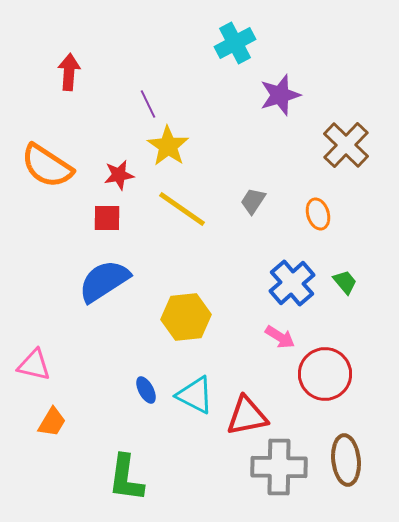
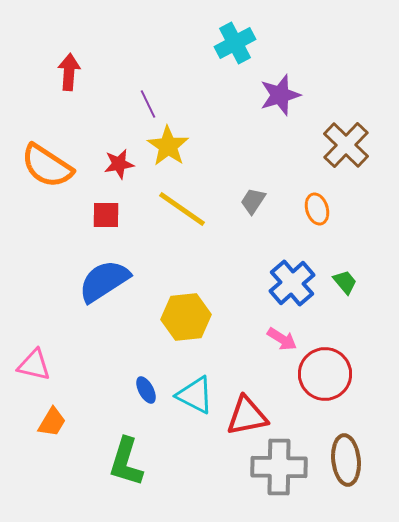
red star: moved 11 px up
orange ellipse: moved 1 px left, 5 px up
red square: moved 1 px left, 3 px up
pink arrow: moved 2 px right, 2 px down
green L-shape: moved 16 px up; rotated 9 degrees clockwise
